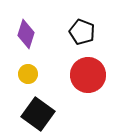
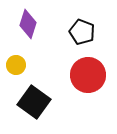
purple diamond: moved 2 px right, 10 px up
yellow circle: moved 12 px left, 9 px up
black square: moved 4 px left, 12 px up
